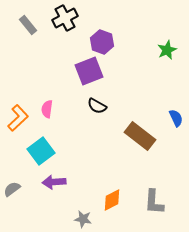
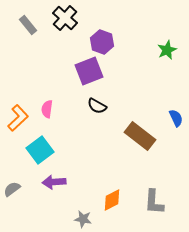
black cross: rotated 20 degrees counterclockwise
cyan square: moved 1 px left, 1 px up
